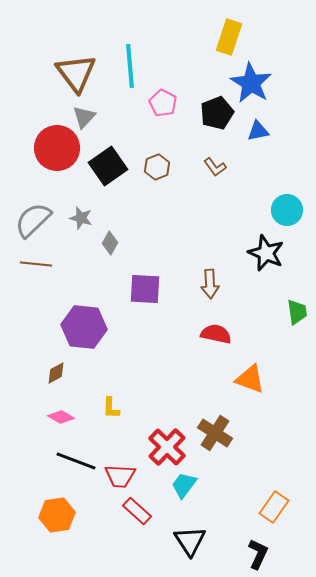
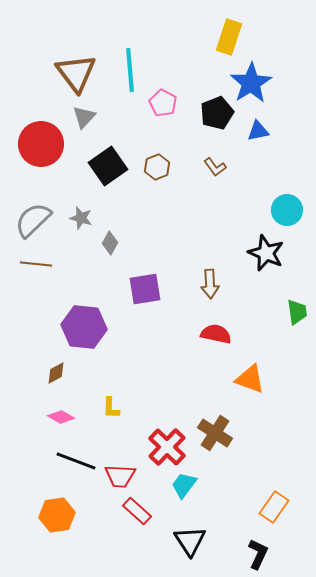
cyan line: moved 4 px down
blue star: rotated 9 degrees clockwise
red circle: moved 16 px left, 4 px up
purple square: rotated 12 degrees counterclockwise
